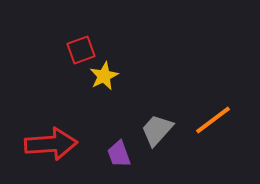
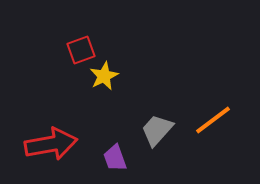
red arrow: rotated 6 degrees counterclockwise
purple trapezoid: moved 4 px left, 4 px down
